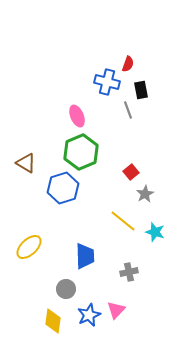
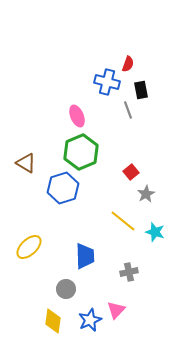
gray star: moved 1 px right
blue star: moved 1 px right, 5 px down
